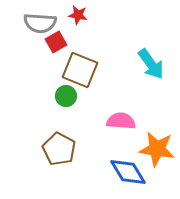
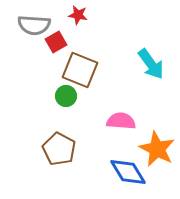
gray semicircle: moved 6 px left, 2 px down
orange star: rotated 18 degrees clockwise
